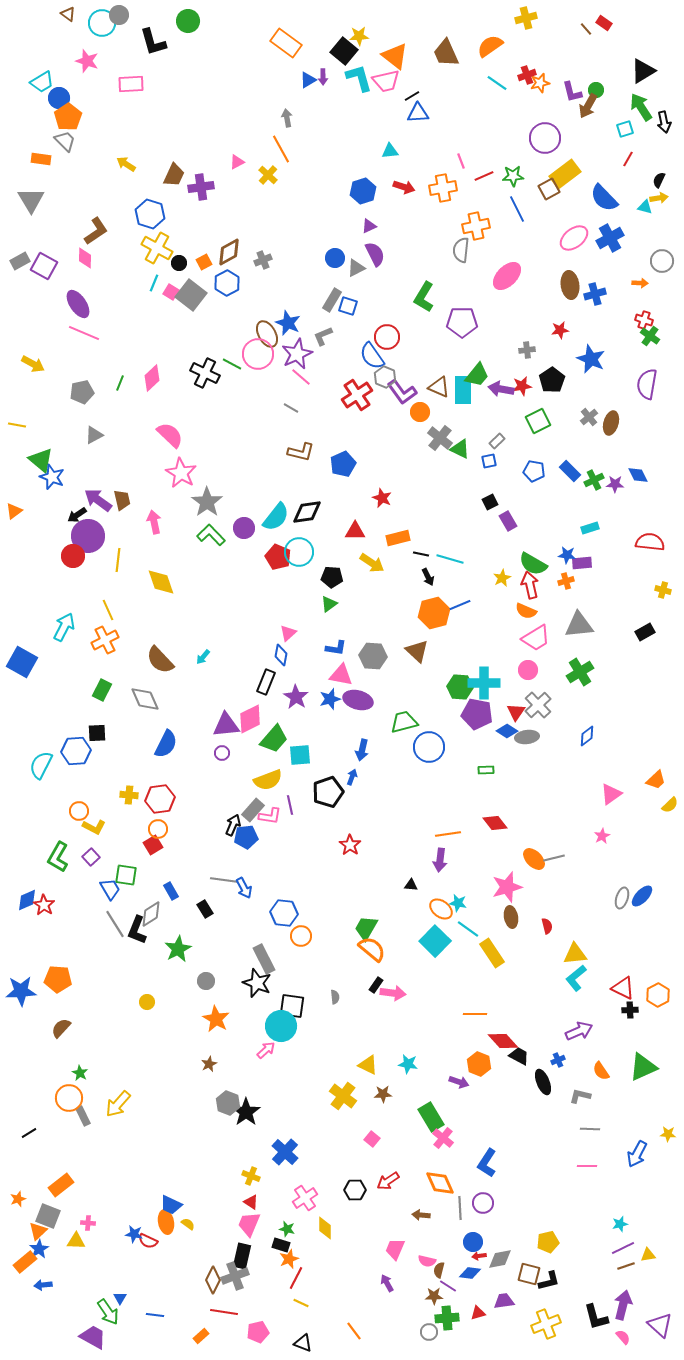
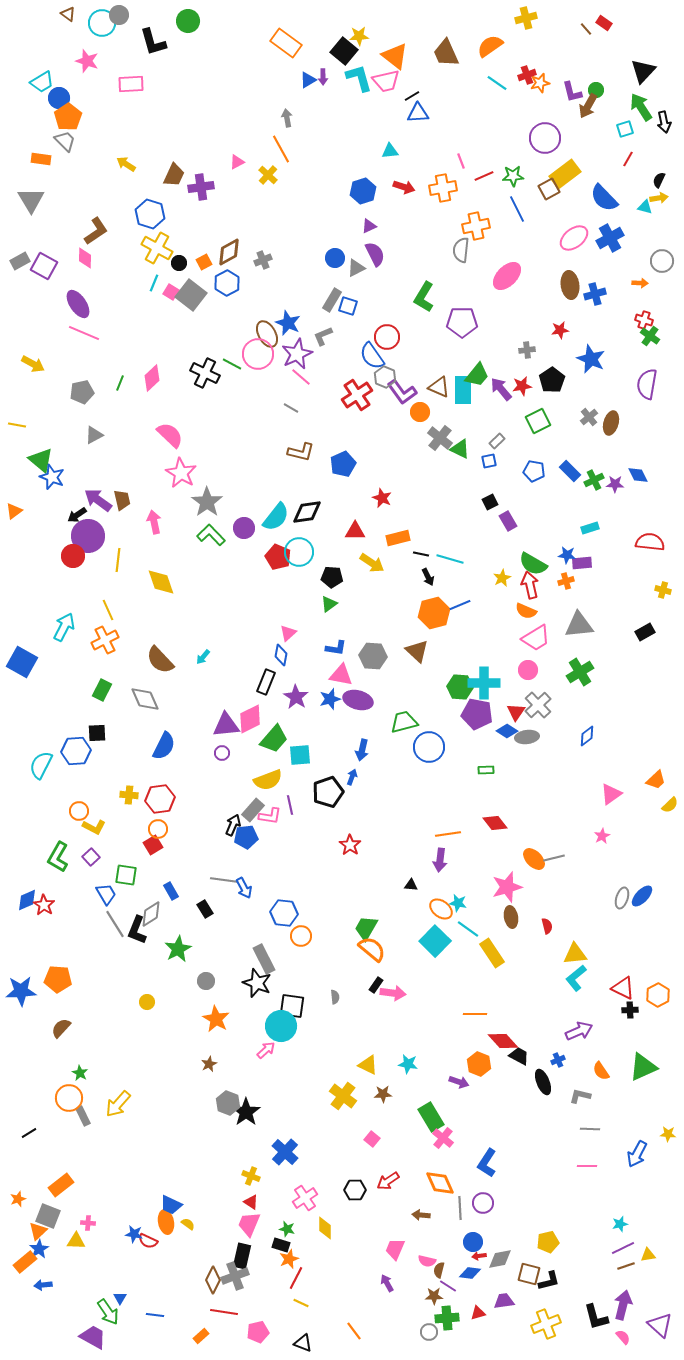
black triangle at (643, 71): rotated 16 degrees counterclockwise
purple arrow at (501, 389): rotated 40 degrees clockwise
blue semicircle at (166, 744): moved 2 px left, 2 px down
blue trapezoid at (110, 889): moved 4 px left, 5 px down
